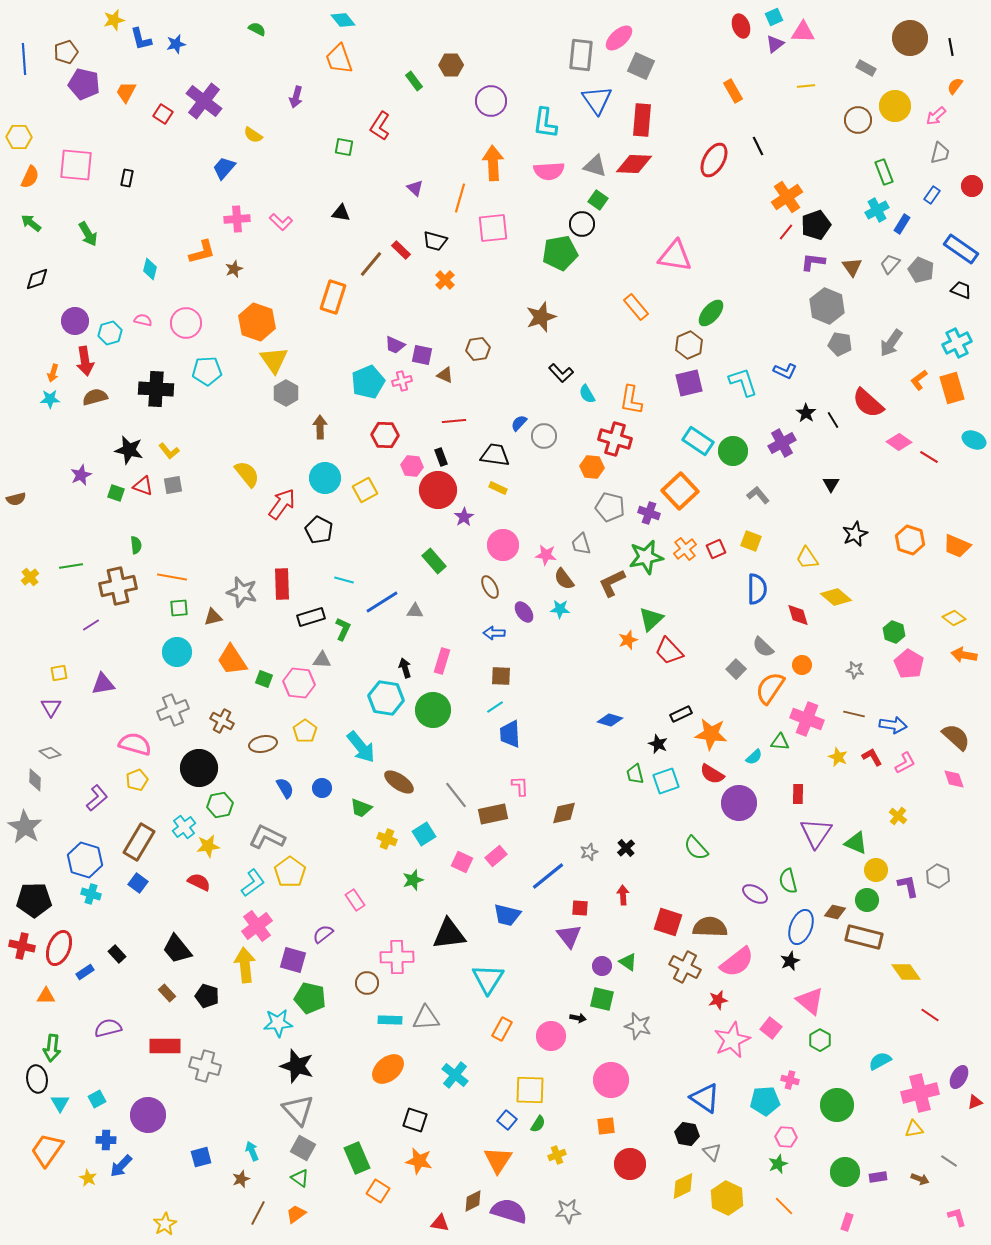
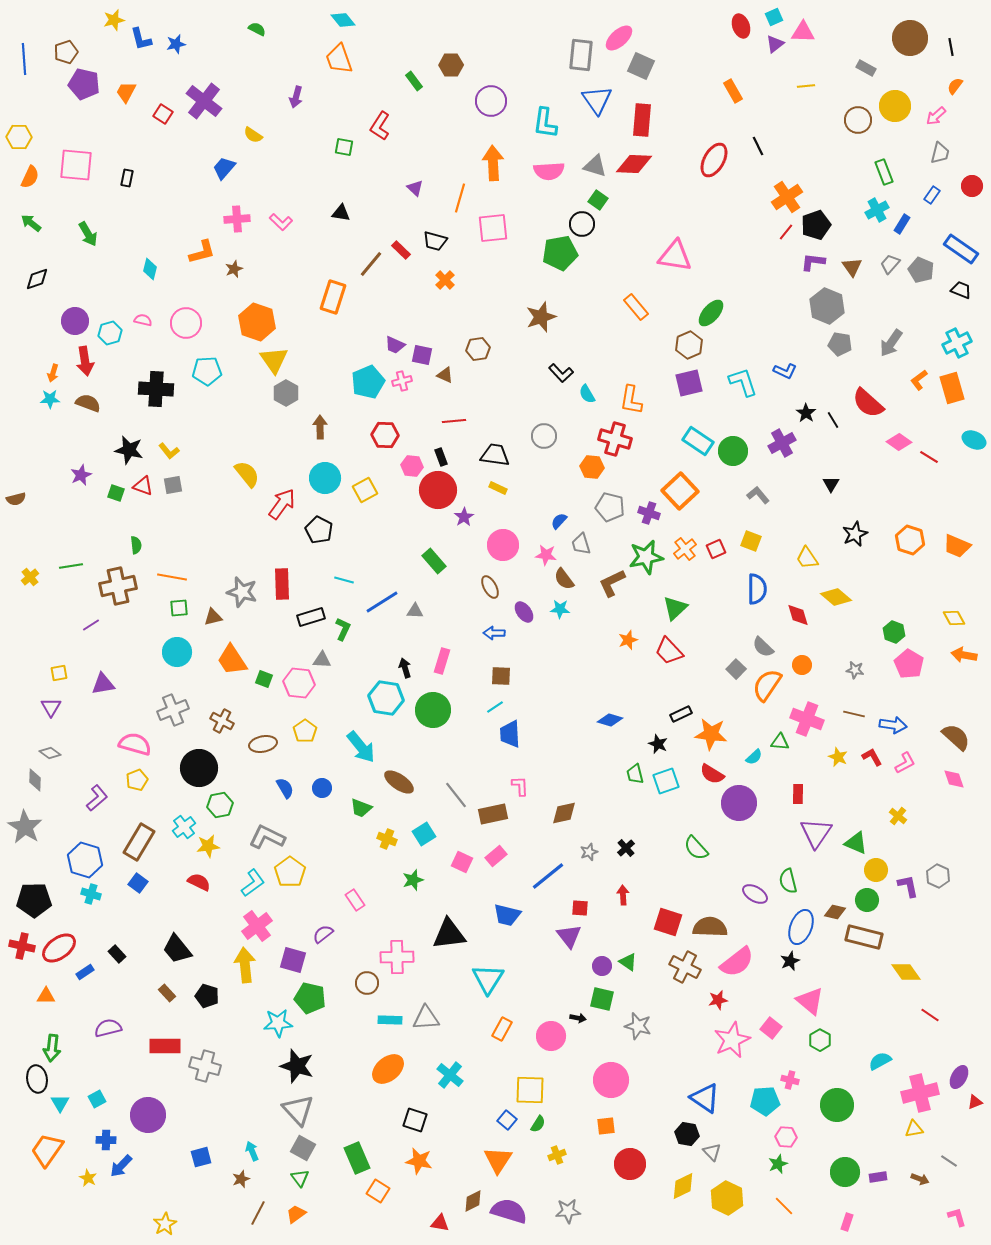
brown semicircle at (95, 397): moved 7 px left, 6 px down; rotated 35 degrees clockwise
blue semicircle at (519, 423): moved 40 px right, 98 px down
yellow diamond at (954, 618): rotated 25 degrees clockwise
green triangle at (651, 619): moved 24 px right, 11 px up
orange semicircle at (770, 688): moved 3 px left, 3 px up
red ellipse at (59, 948): rotated 32 degrees clockwise
cyan cross at (455, 1075): moved 5 px left
green triangle at (300, 1178): rotated 18 degrees clockwise
